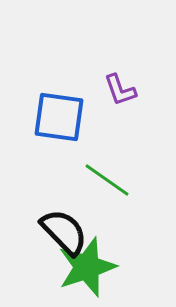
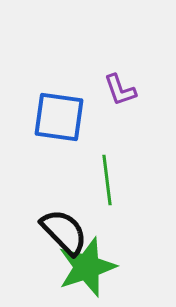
green line: rotated 48 degrees clockwise
